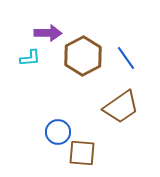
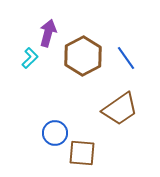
purple arrow: rotated 76 degrees counterclockwise
cyan L-shape: rotated 40 degrees counterclockwise
brown trapezoid: moved 1 px left, 2 px down
blue circle: moved 3 px left, 1 px down
